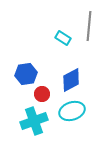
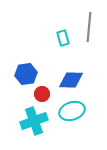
gray line: moved 1 px down
cyan rectangle: rotated 42 degrees clockwise
blue diamond: rotated 30 degrees clockwise
